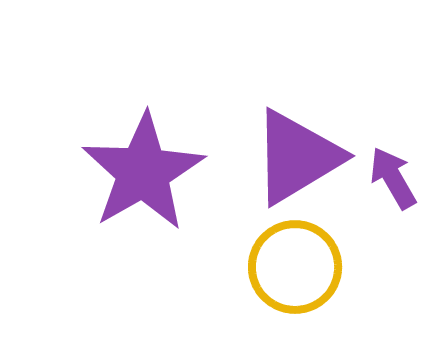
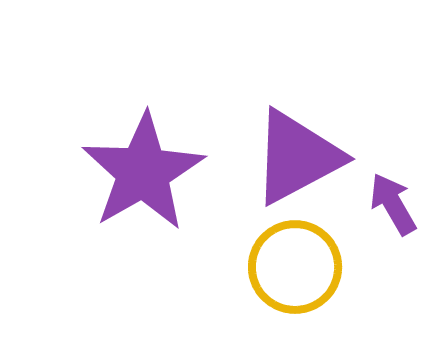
purple triangle: rotated 3 degrees clockwise
purple arrow: moved 26 px down
